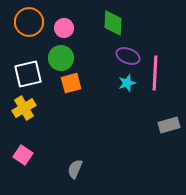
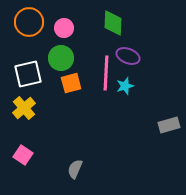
pink line: moved 49 px left
cyan star: moved 2 px left, 3 px down
yellow cross: rotated 10 degrees counterclockwise
